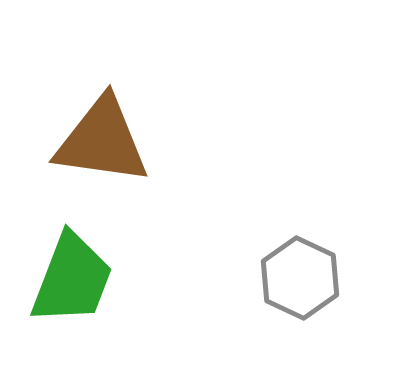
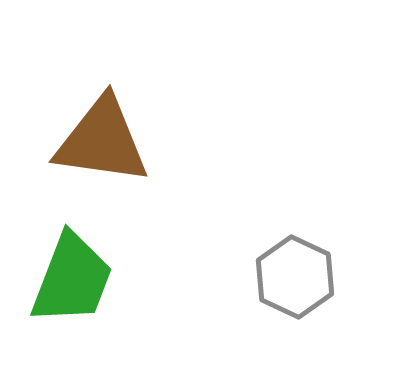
gray hexagon: moved 5 px left, 1 px up
